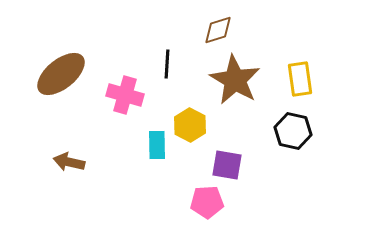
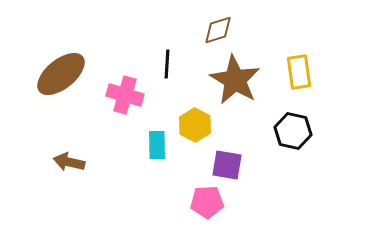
yellow rectangle: moved 1 px left, 7 px up
yellow hexagon: moved 5 px right
